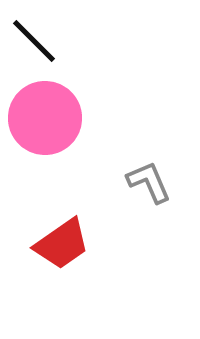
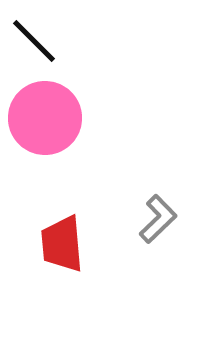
gray L-shape: moved 9 px right, 37 px down; rotated 69 degrees clockwise
red trapezoid: rotated 120 degrees clockwise
